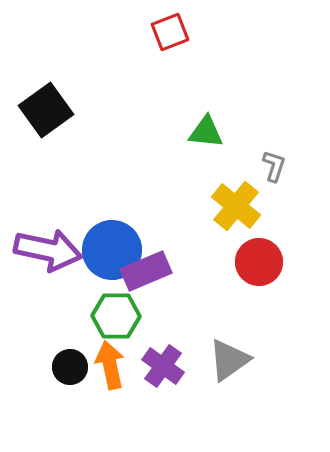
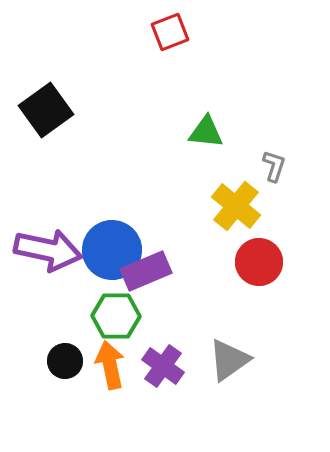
black circle: moved 5 px left, 6 px up
